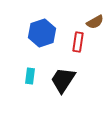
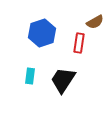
red rectangle: moved 1 px right, 1 px down
